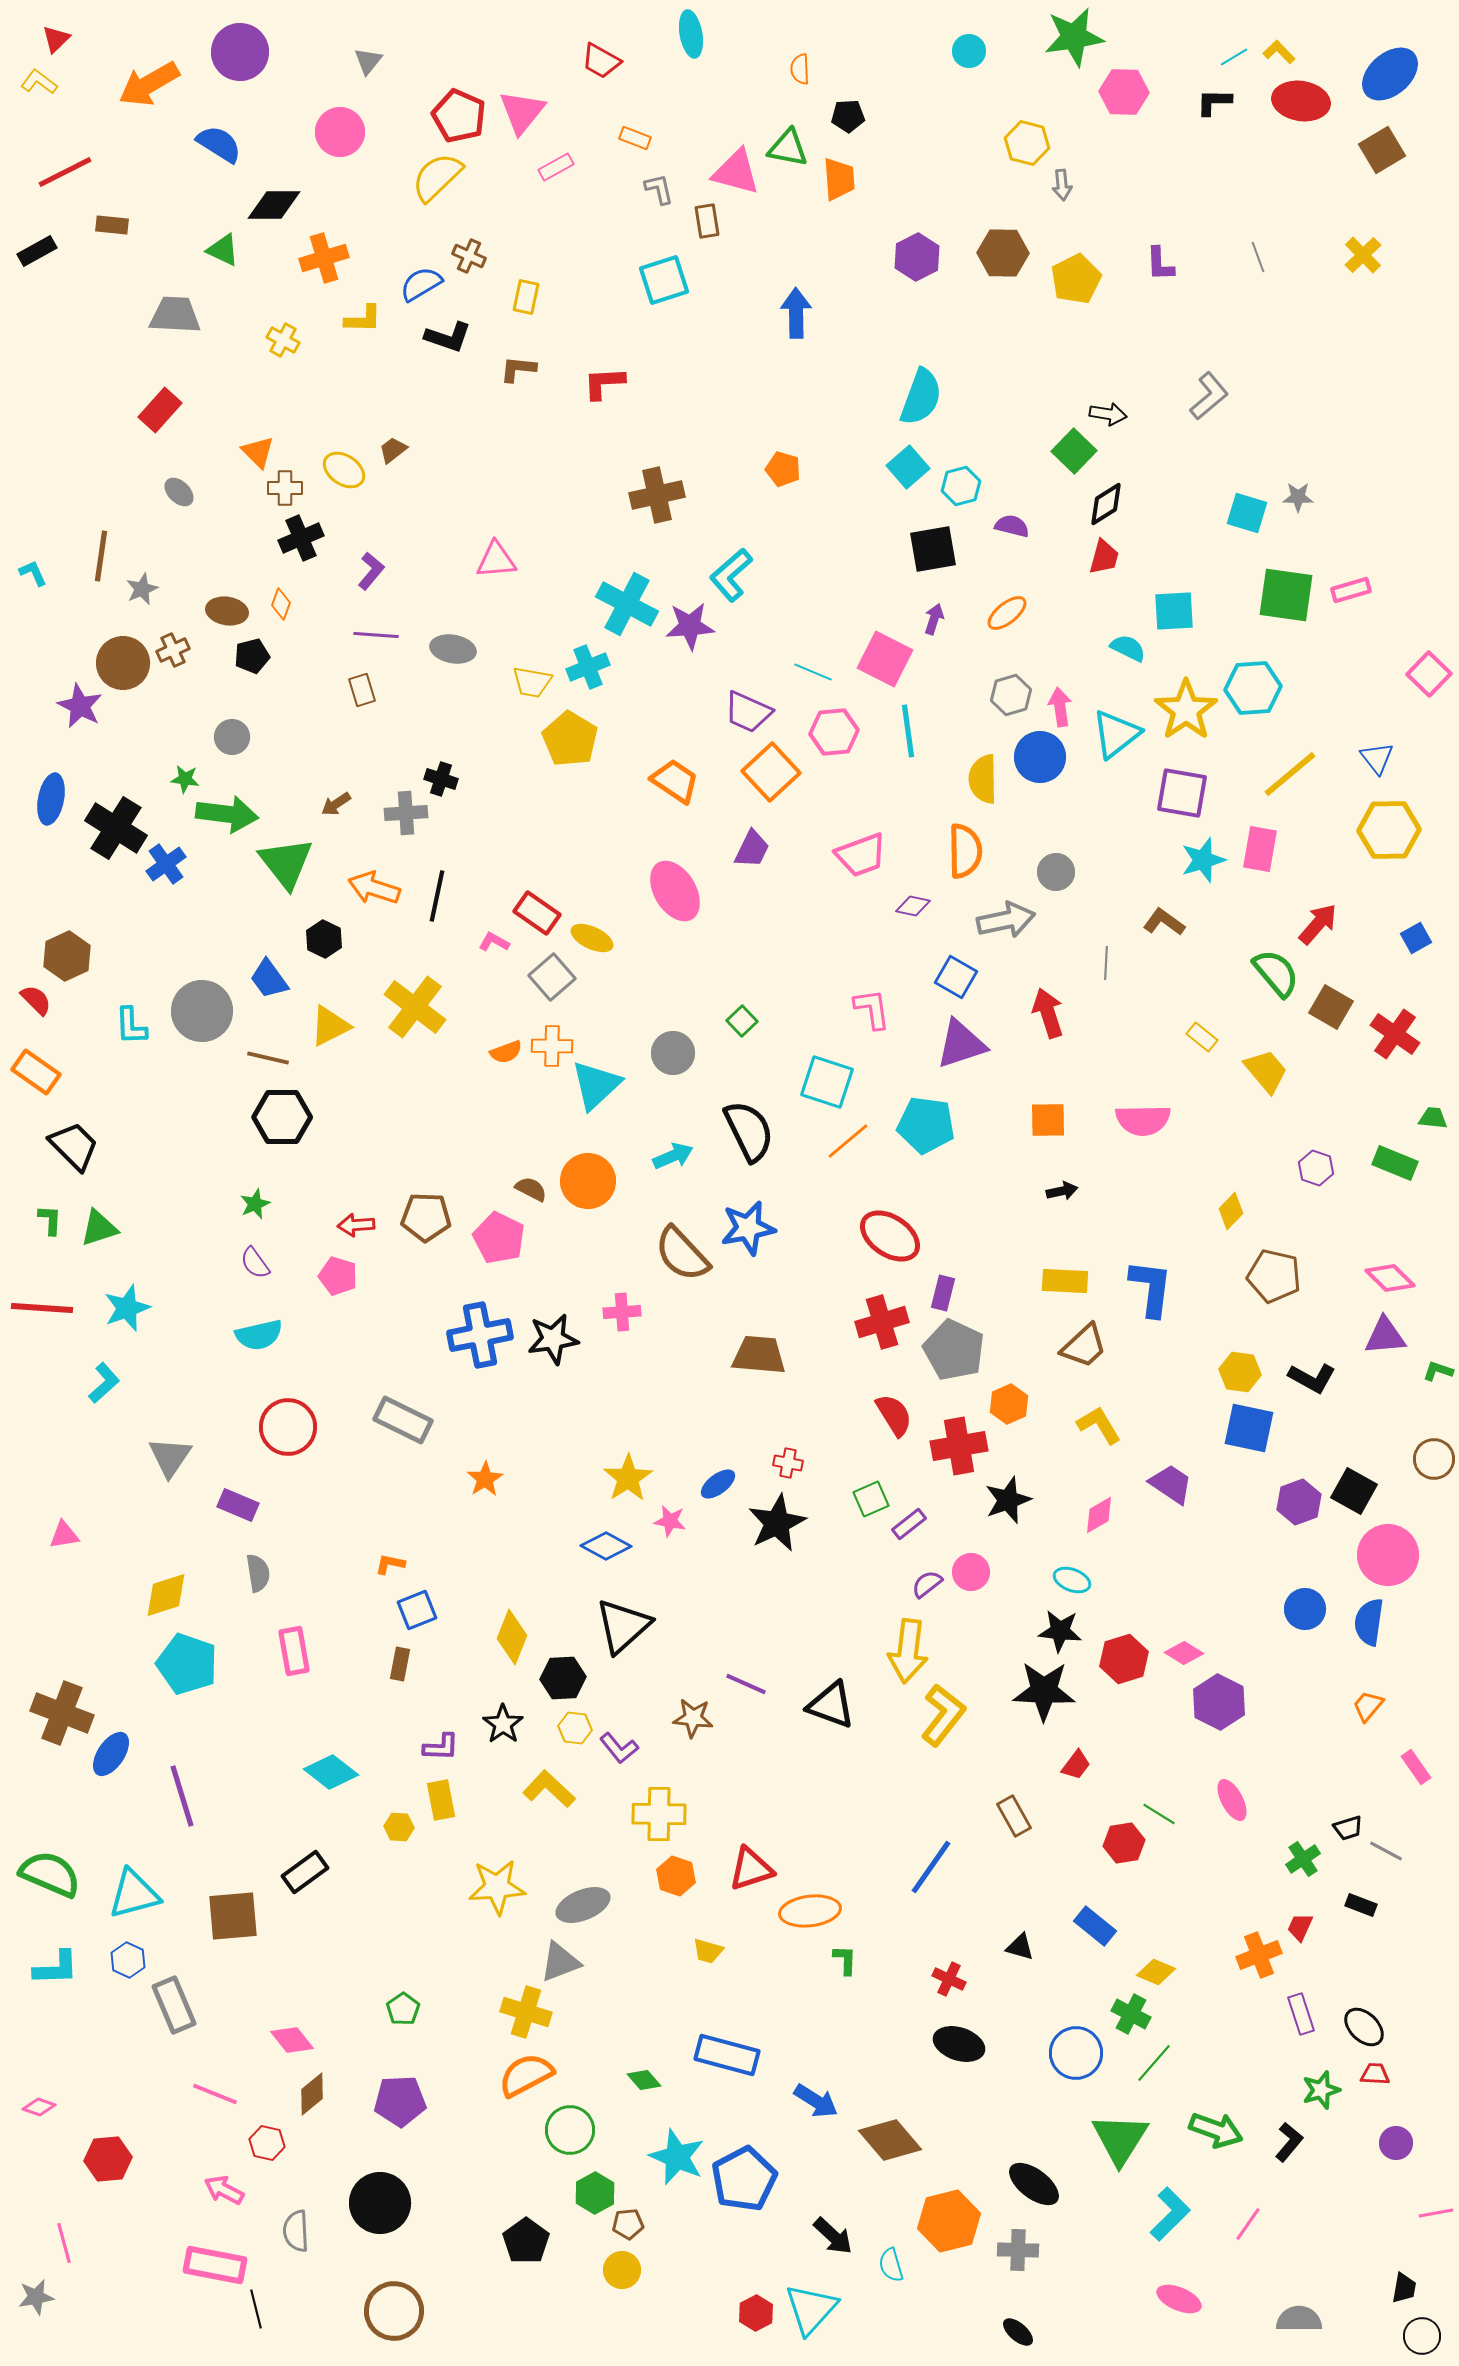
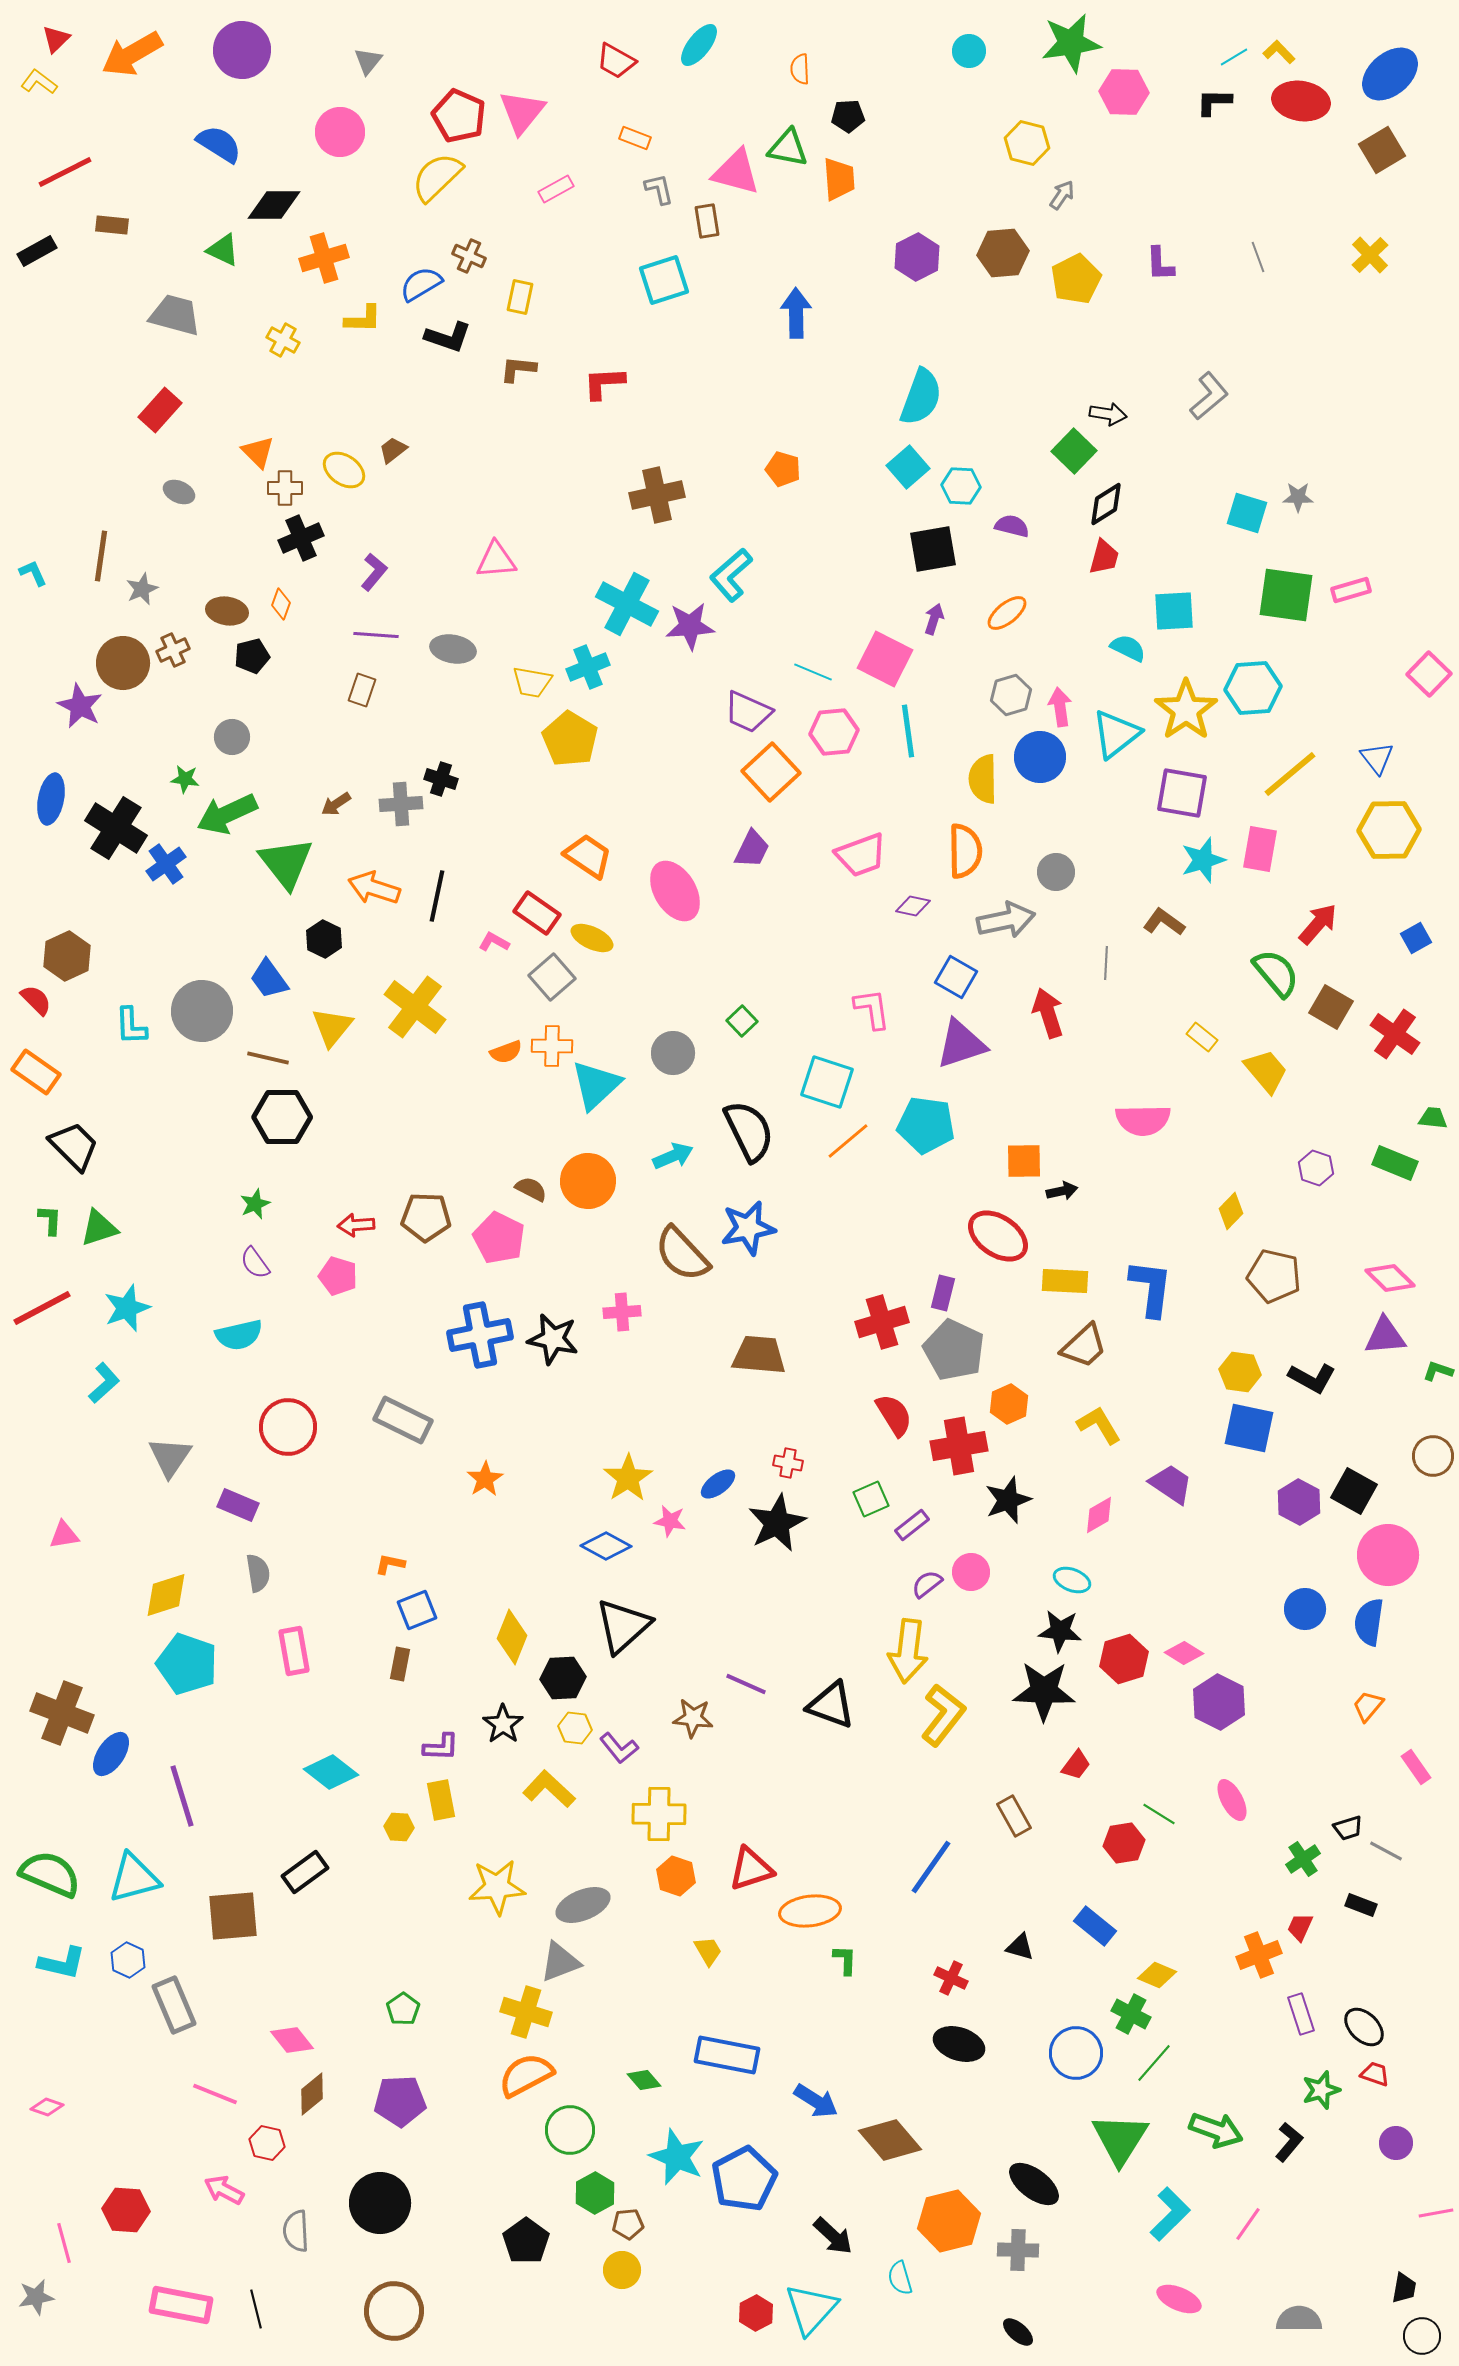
cyan ellipse at (691, 34): moved 8 px right, 11 px down; rotated 48 degrees clockwise
green star at (1074, 37): moved 3 px left, 6 px down
purple circle at (240, 52): moved 2 px right, 2 px up
red trapezoid at (601, 61): moved 15 px right
orange arrow at (149, 84): moved 17 px left, 30 px up
pink rectangle at (556, 167): moved 22 px down
gray arrow at (1062, 185): moved 10 px down; rotated 140 degrees counterclockwise
brown hexagon at (1003, 253): rotated 6 degrees counterclockwise
yellow cross at (1363, 255): moved 7 px right
yellow rectangle at (526, 297): moved 6 px left
gray trapezoid at (175, 315): rotated 12 degrees clockwise
cyan hexagon at (961, 486): rotated 18 degrees clockwise
gray ellipse at (179, 492): rotated 20 degrees counterclockwise
purple L-shape at (371, 571): moved 3 px right, 1 px down
brown rectangle at (362, 690): rotated 36 degrees clockwise
orange trapezoid at (675, 781): moved 87 px left, 75 px down
gray cross at (406, 813): moved 5 px left, 9 px up
green arrow at (227, 814): rotated 148 degrees clockwise
yellow triangle at (330, 1026): moved 2 px right, 1 px down; rotated 24 degrees counterclockwise
orange square at (1048, 1120): moved 24 px left, 41 px down
red ellipse at (890, 1236): moved 108 px right
red line at (42, 1308): rotated 32 degrees counterclockwise
cyan semicircle at (259, 1335): moved 20 px left
black star at (553, 1339): rotated 21 degrees clockwise
brown circle at (1434, 1459): moved 1 px left, 3 px up
purple hexagon at (1299, 1502): rotated 12 degrees counterclockwise
purple rectangle at (909, 1524): moved 3 px right, 1 px down
cyan triangle at (134, 1894): moved 16 px up
yellow trapezoid at (708, 1951): rotated 136 degrees counterclockwise
cyan L-shape at (56, 1968): moved 6 px right, 5 px up; rotated 15 degrees clockwise
yellow diamond at (1156, 1972): moved 1 px right, 3 px down
red cross at (949, 1979): moved 2 px right, 1 px up
blue rectangle at (727, 2055): rotated 4 degrees counterclockwise
red trapezoid at (1375, 2074): rotated 16 degrees clockwise
pink diamond at (39, 2107): moved 8 px right
red hexagon at (108, 2159): moved 18 px right, 51 px down; rotated 9 degrees clockwise
pink rectangle at (215, 2265): moved 34 px left, 40 px down
cyan semicircle at (891, 2265): moved 9 px right, 13 px down
